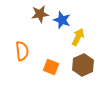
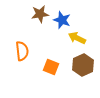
yellow arrow: moved 1 px left, 1 px down; rotated 90 degrees counterclockwise
